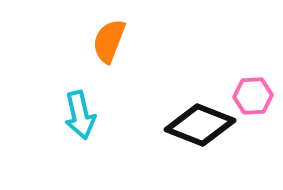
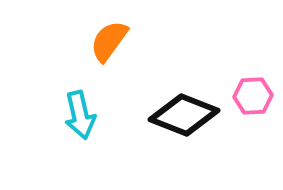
orange semicircle: rotated 15 degrees clockwise
black diamond: moved 16 px left, 10 px up
